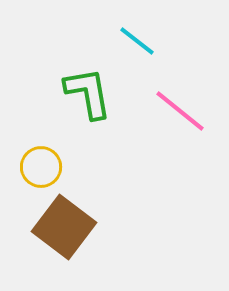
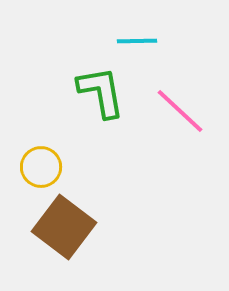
cyan line: rotated 39 degrees counterclockwise
green L-shape: moved 13 px right, 1 px up
pink line: rotated 4 degrees clockwise
